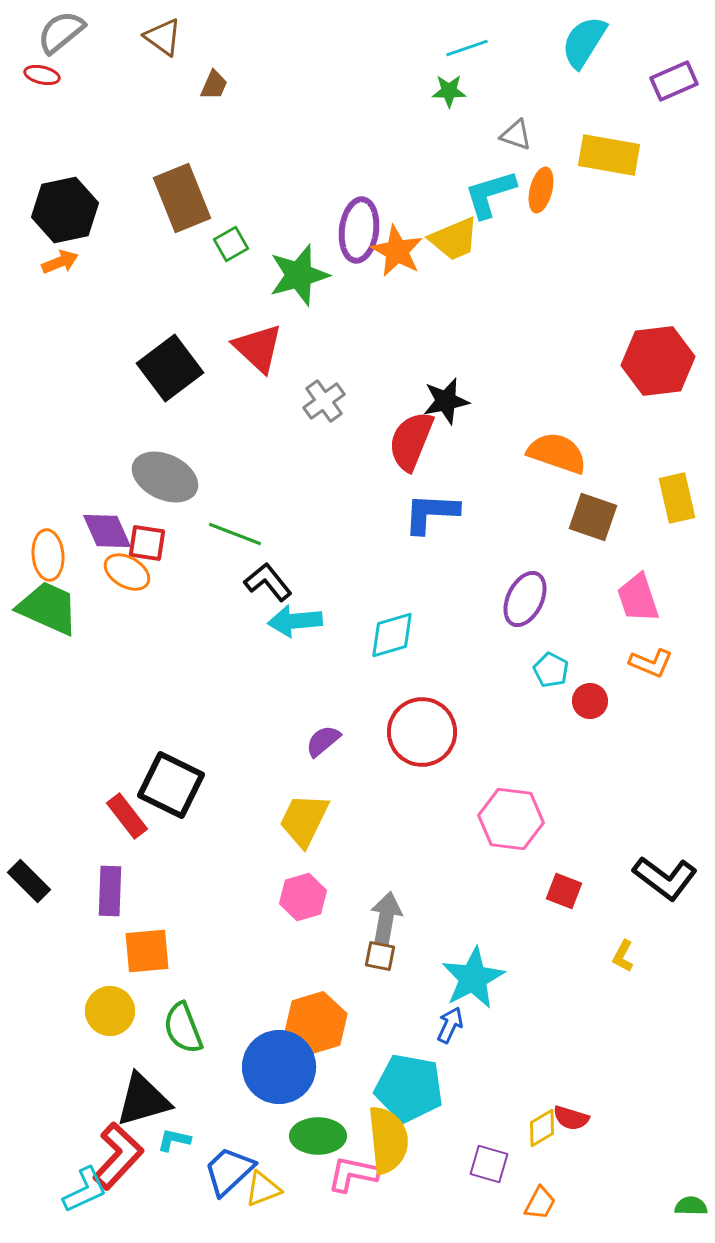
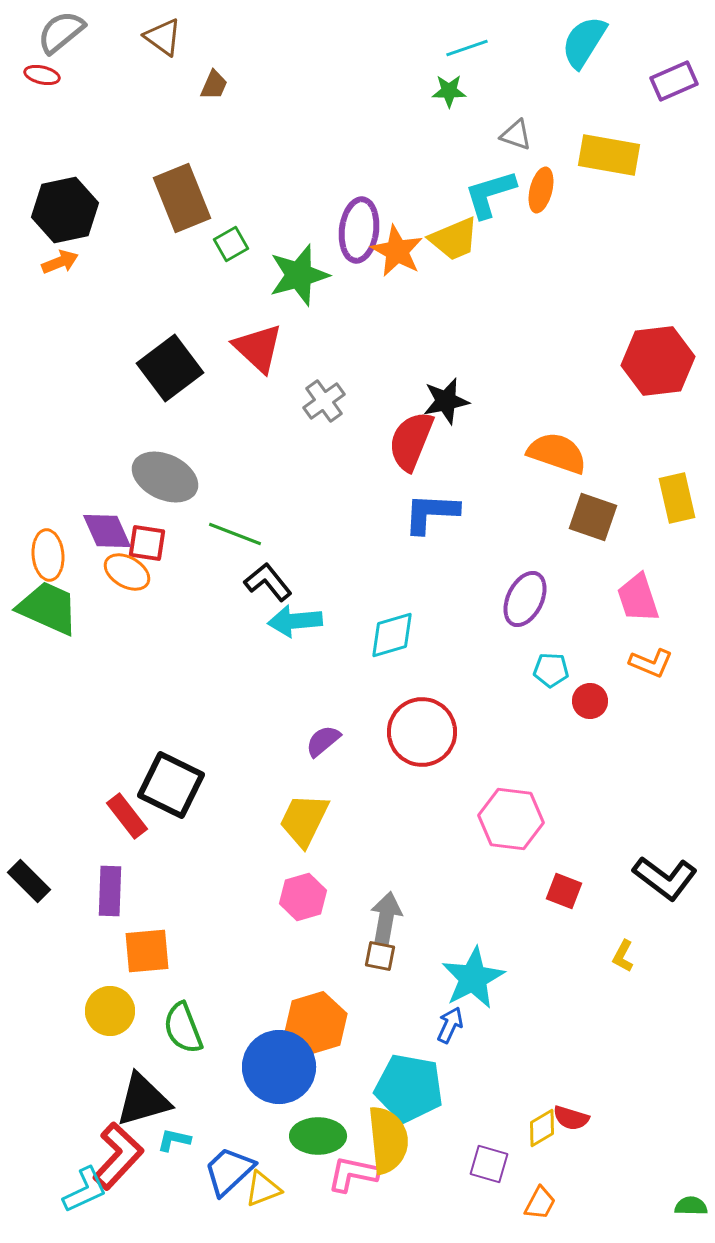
cyan pentagon at (551, 670): rotated 24 degrees counterclockwise
